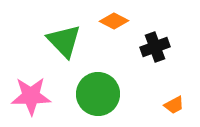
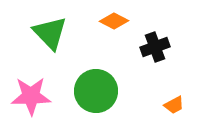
green triangle: moved 14 px left, 8 px up
green circle: moved 2 px left, 3 px up
